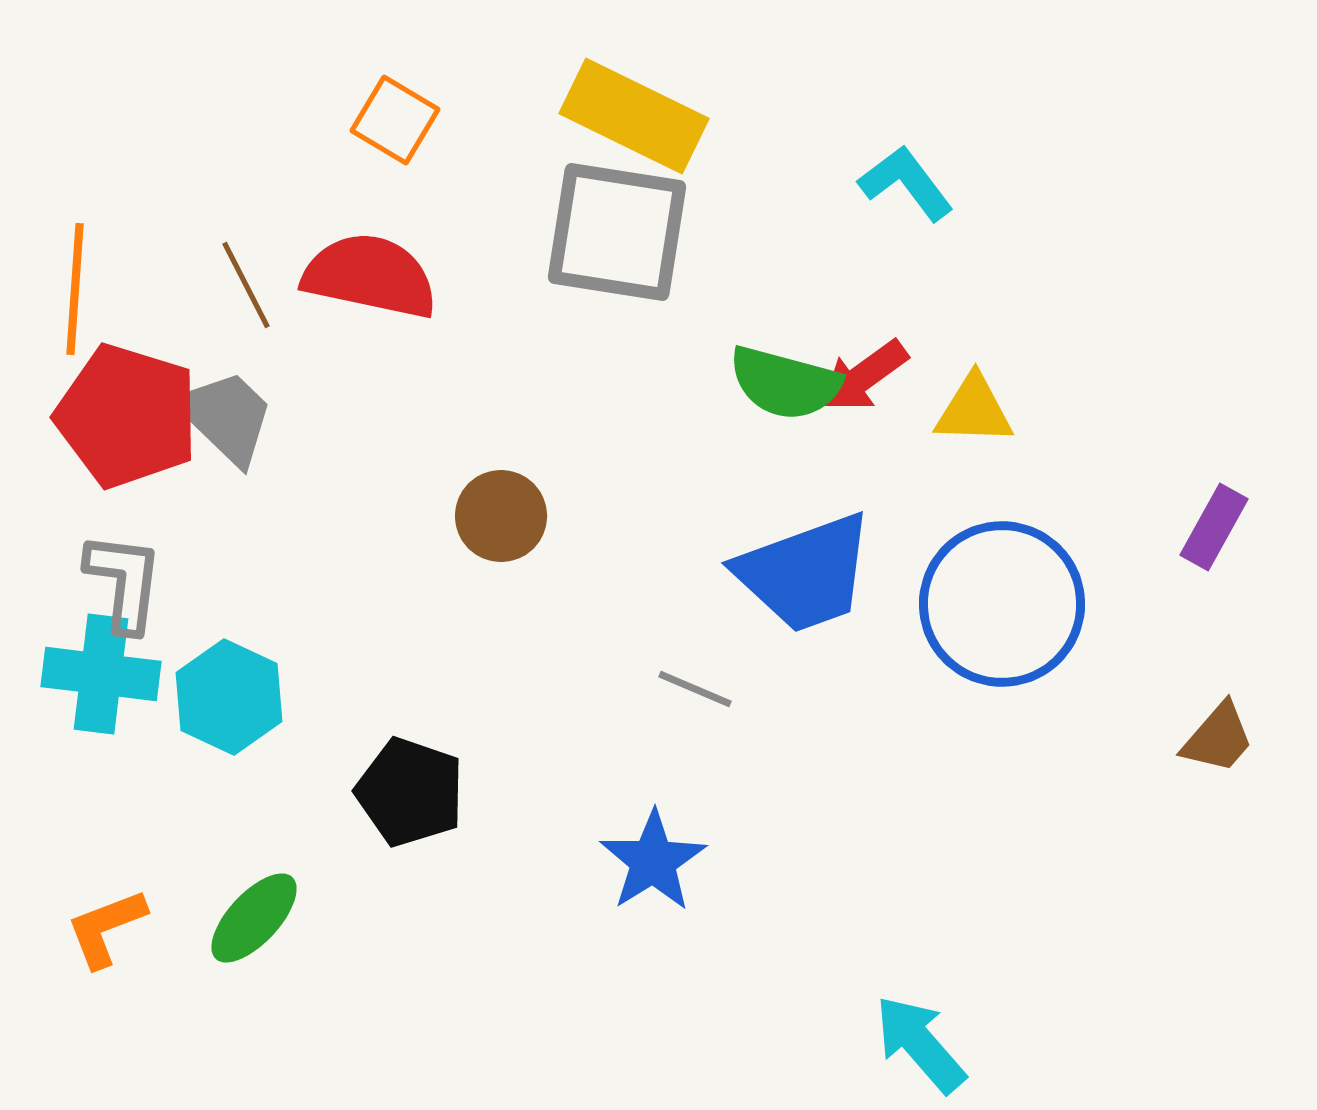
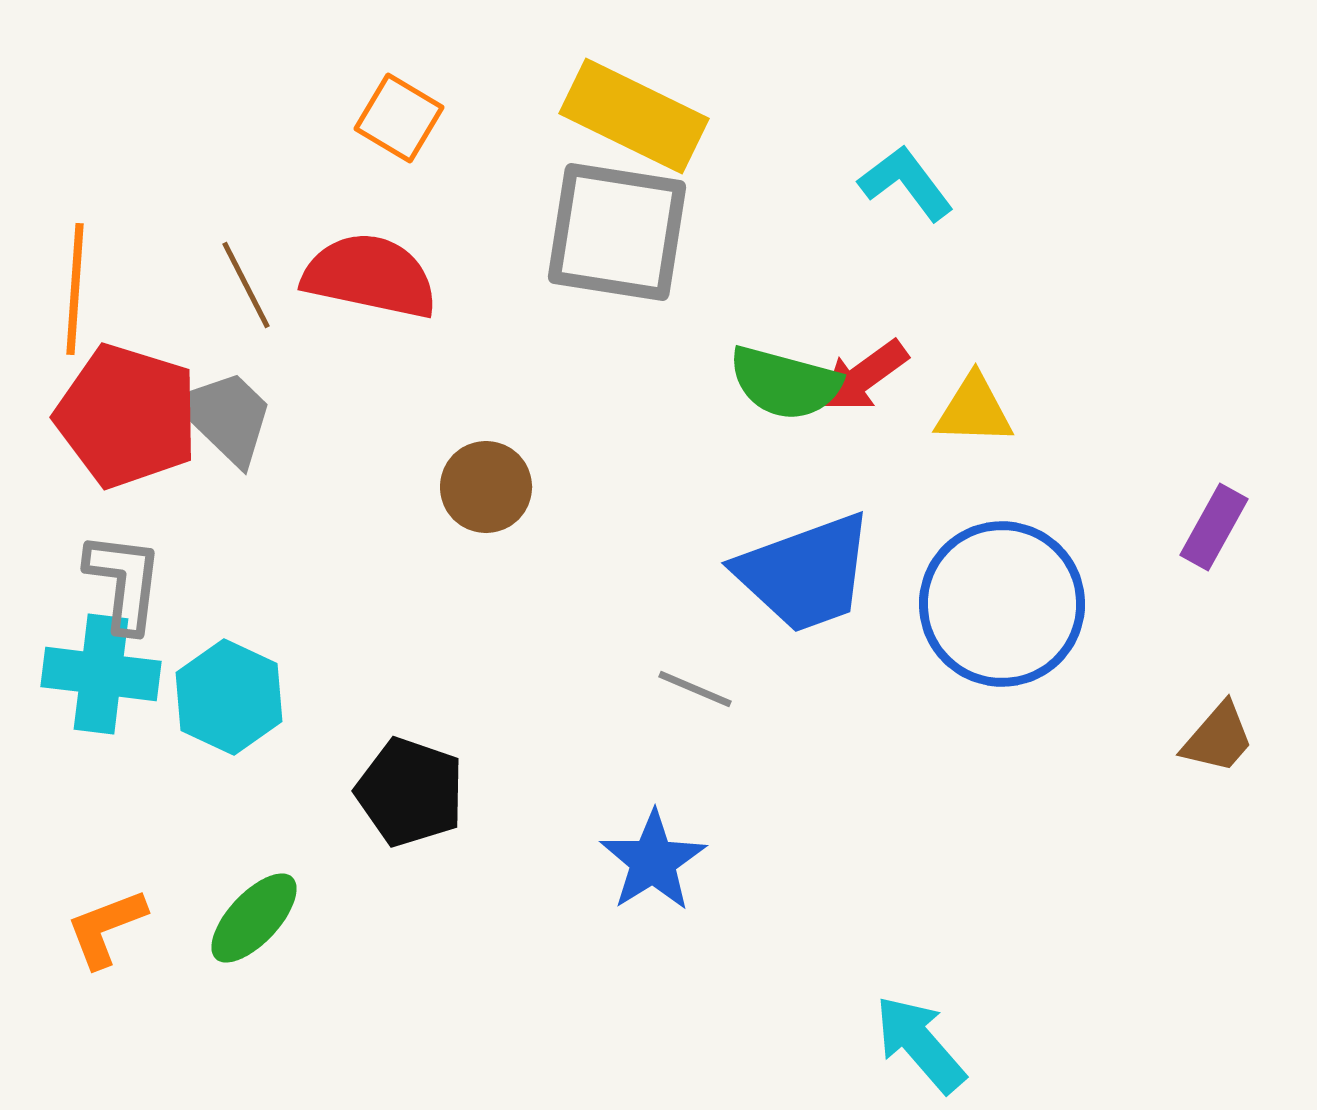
orange square: moved 4 px right, 2 px up
brown circle: moved 15 px left, 29 px up
